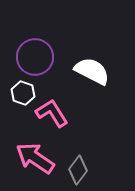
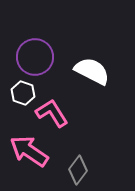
pink arrow: moved 6 px left, 7 px up
